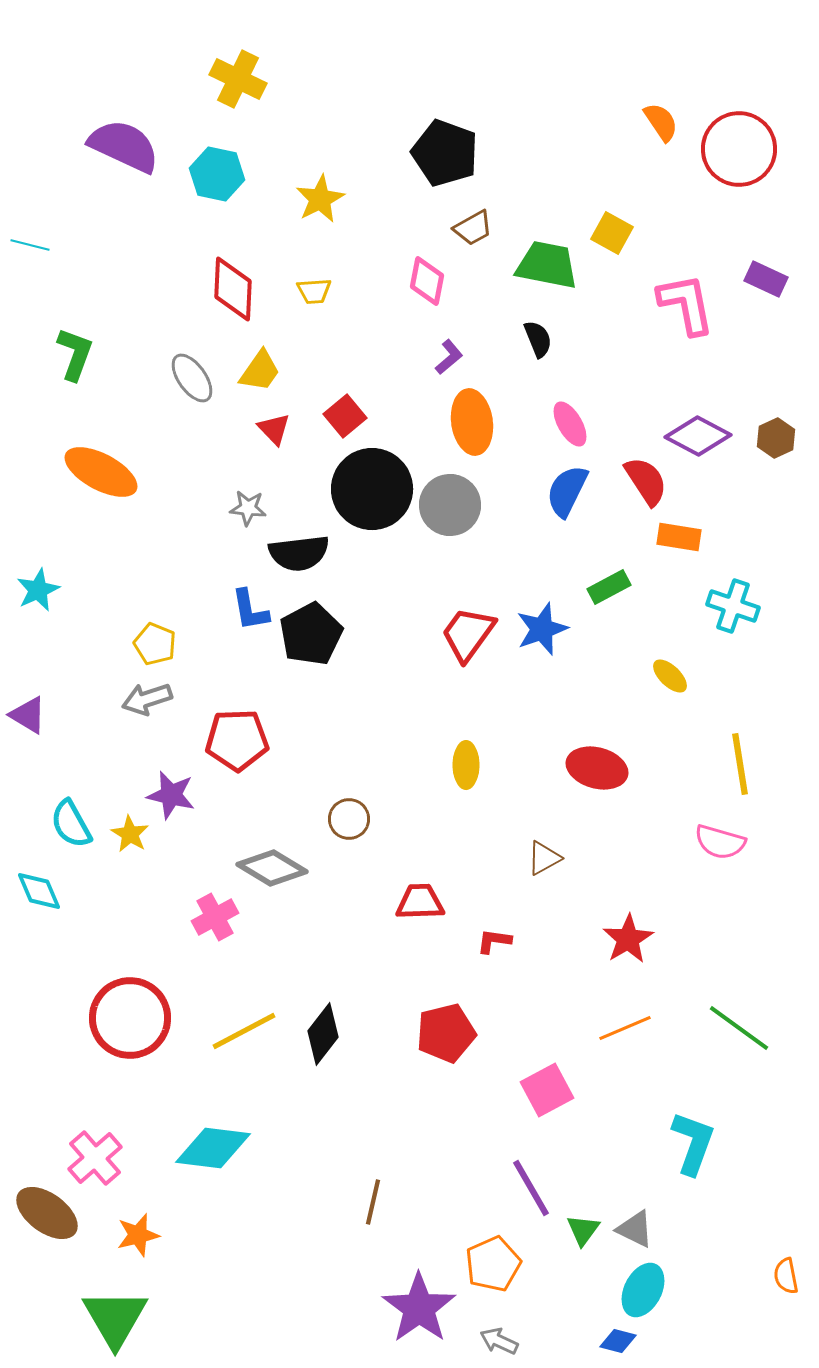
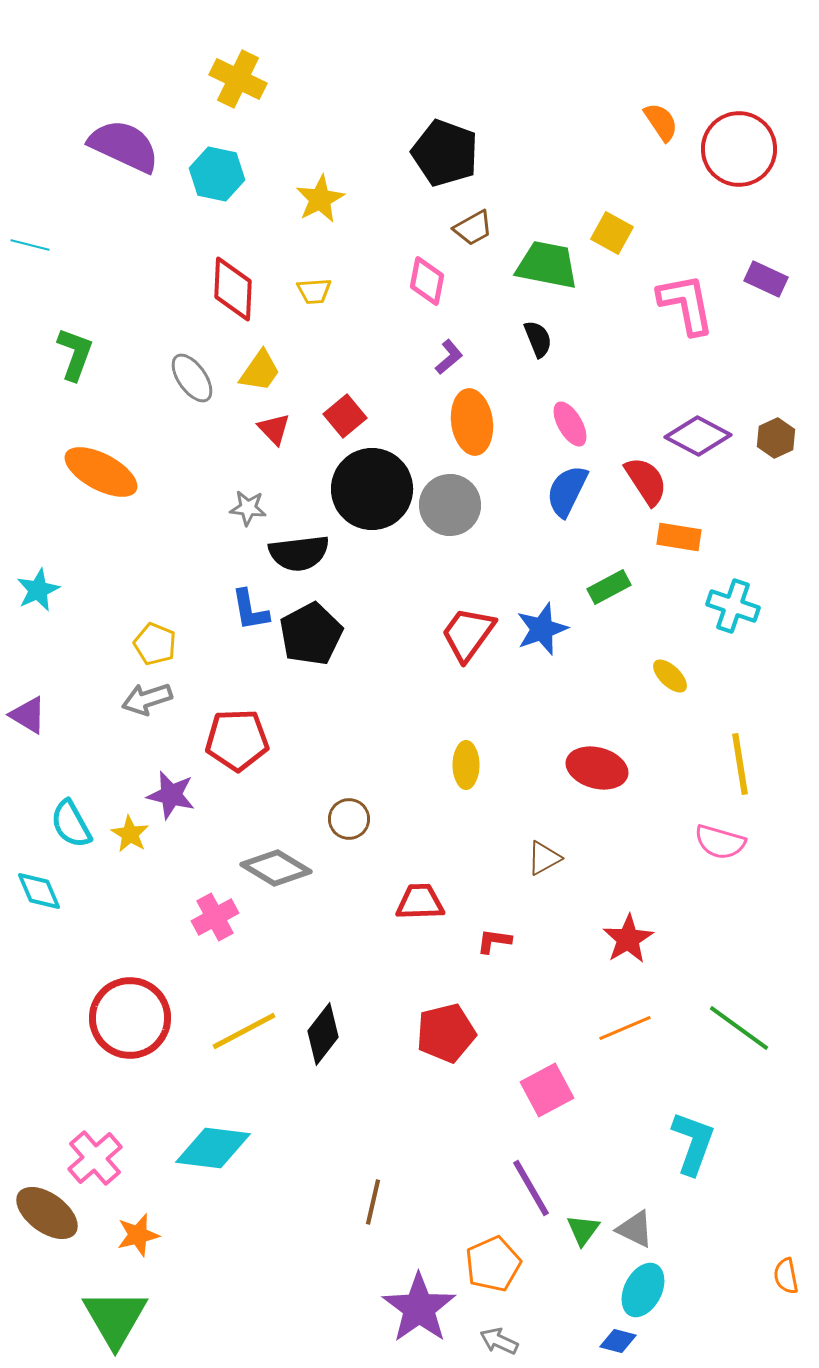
gray diamond at (272, 868): moved 4 px right
